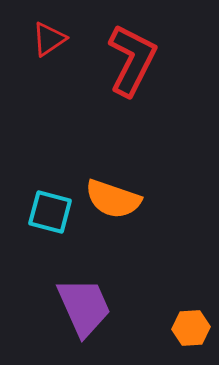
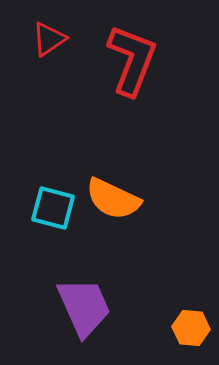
red L-shape: rotated 6 degrees counterclockwise
orange semicircle: rotated 6 degrees clockwise
cyan square: moved 3 px right, 4 px up
orange hexagon: rotated 9 degrees clockwise
